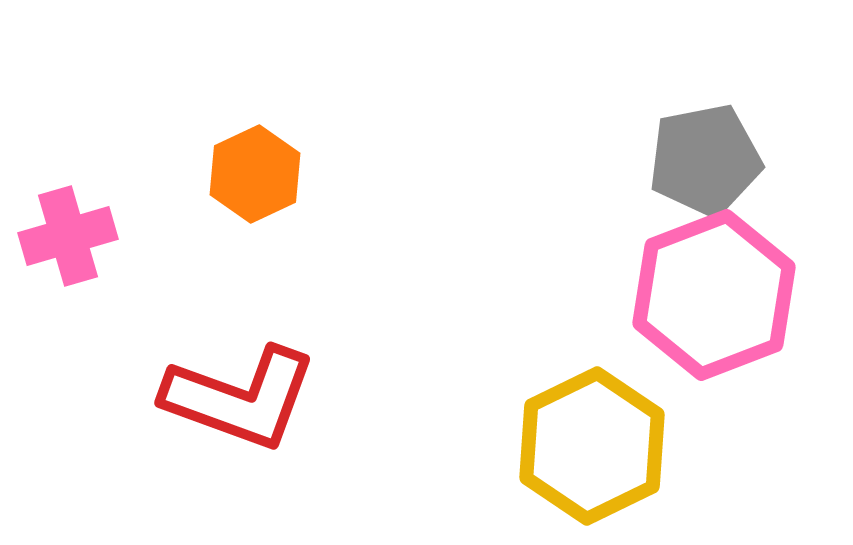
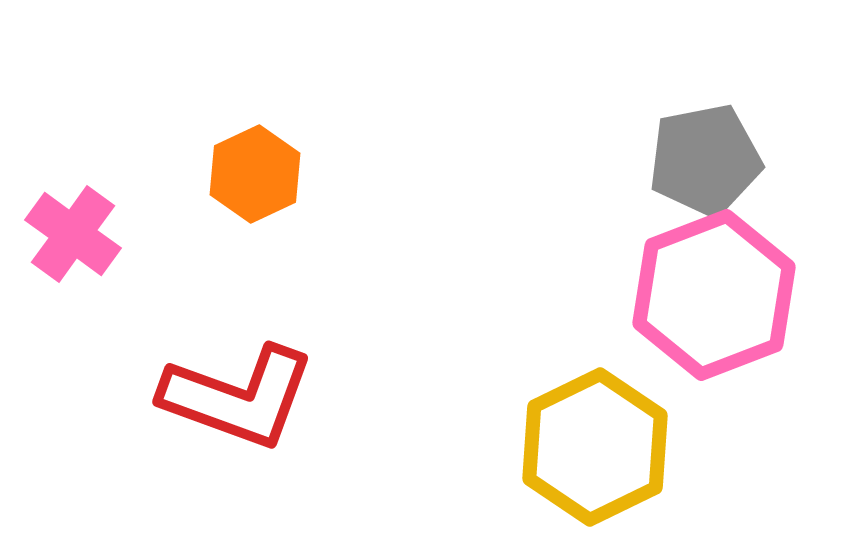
pink cross: moved 5 px right, 2 px up; rotated 38 degrees counterclockwise
red L-shape: moved 2 px left, 1 px up
yellow hexagon: moved 3 px right, 1 px down
